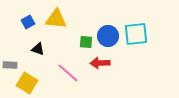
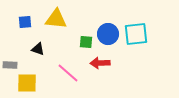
blue square: moved 3 px left; rotated 24 degrees clockwise
blue circle: moved 2 px up
yellow square: rotated 30 degrees counterclockwise
